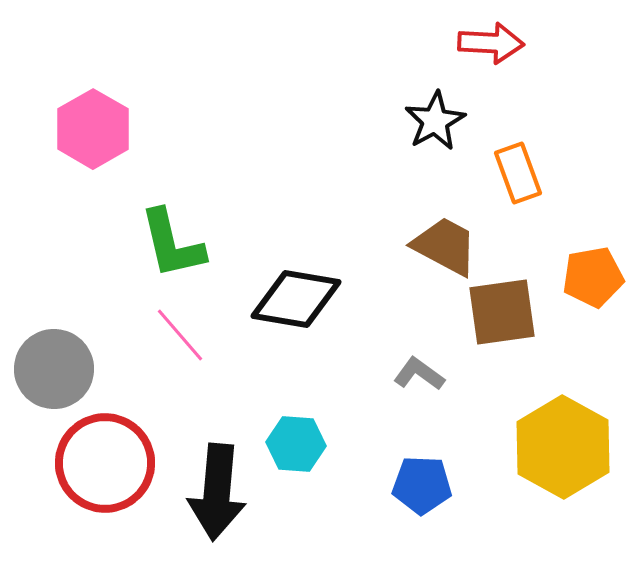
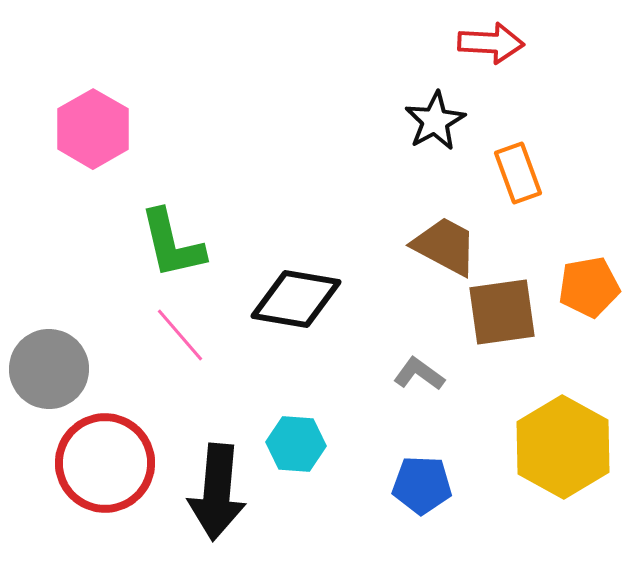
orange pentagon: moved 4 px left, 10 px down
gray circle: moved 5 px left
